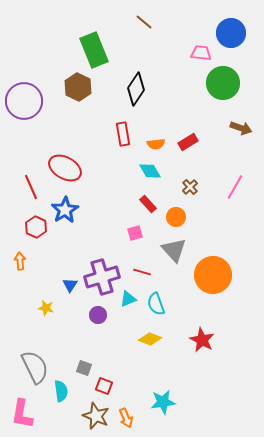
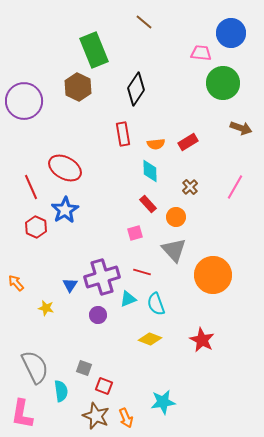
cyan diamond at (150, 171): rotated 30 degrees clockwise
orange arrow at (20, 261): moved 4 px left, 22 px down; rotated 36 degrees counterclockwise
